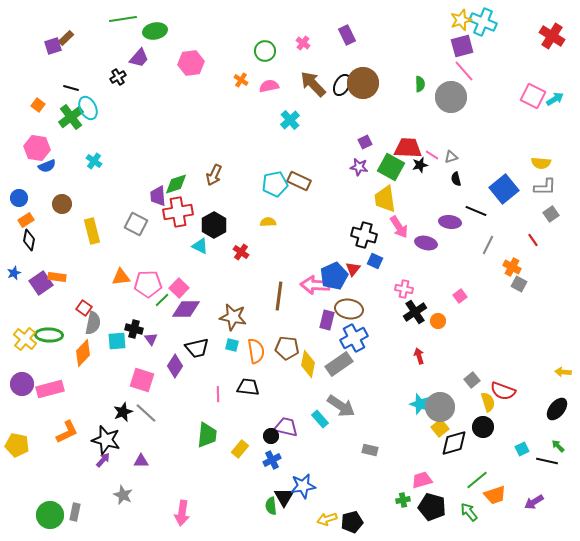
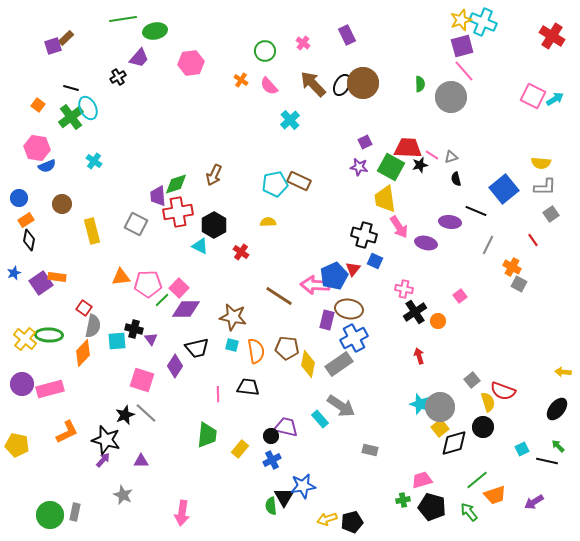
pink semicircle at (269, 86): rotated 120 degrees counterclockwise
brown line at (279, 296): rotated 64 degrees counterclockwise
gray semicircle at (93, 323): moved 3 px down
black star at (123, 412): moved 2 px right, 3 px down
